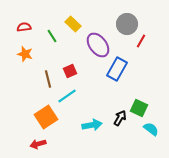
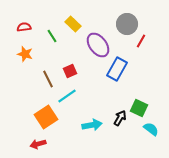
brown line: rotated 12 degrees counterclockwise
